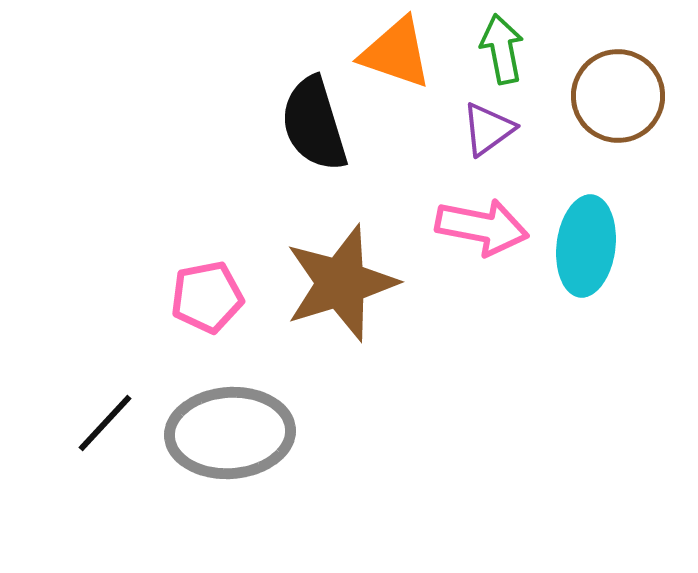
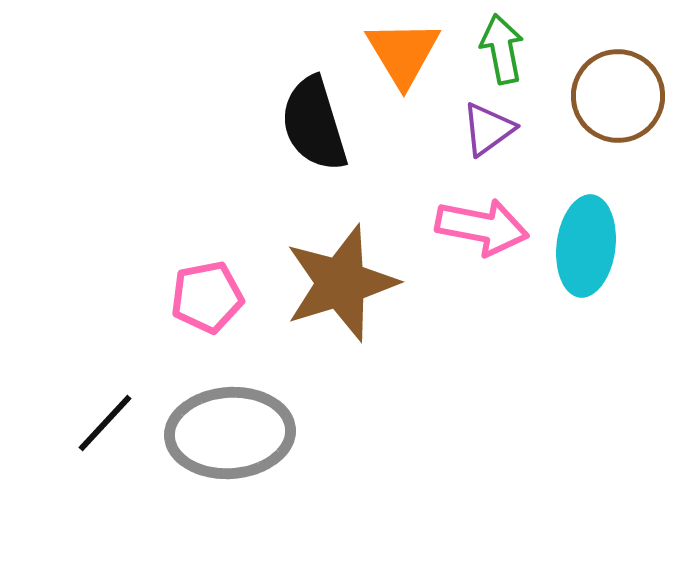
orange triangle: moved 7 px right; rotated 40 degrees clockwise
